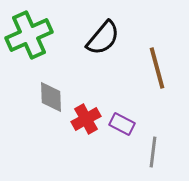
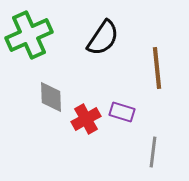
black semicircle: rotated 6 degrees counterclockwise
brown line: rotated 9 degrees clockwise
purple rectangle: moved 12 px up; rotated 10 degrees counterclockwise
